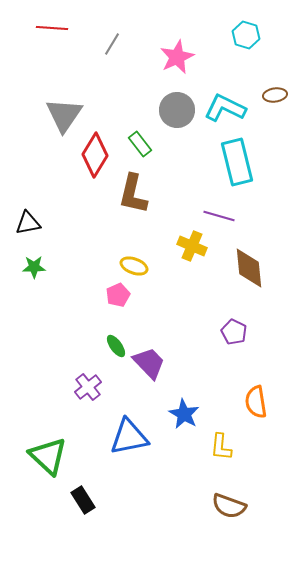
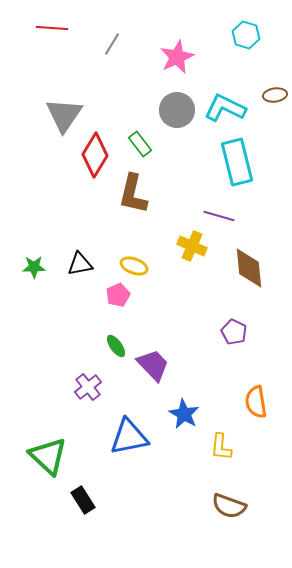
black triangle: moved 52 px right, 41 px down
purple trapezoid: moved 4 px right, 2 px down
